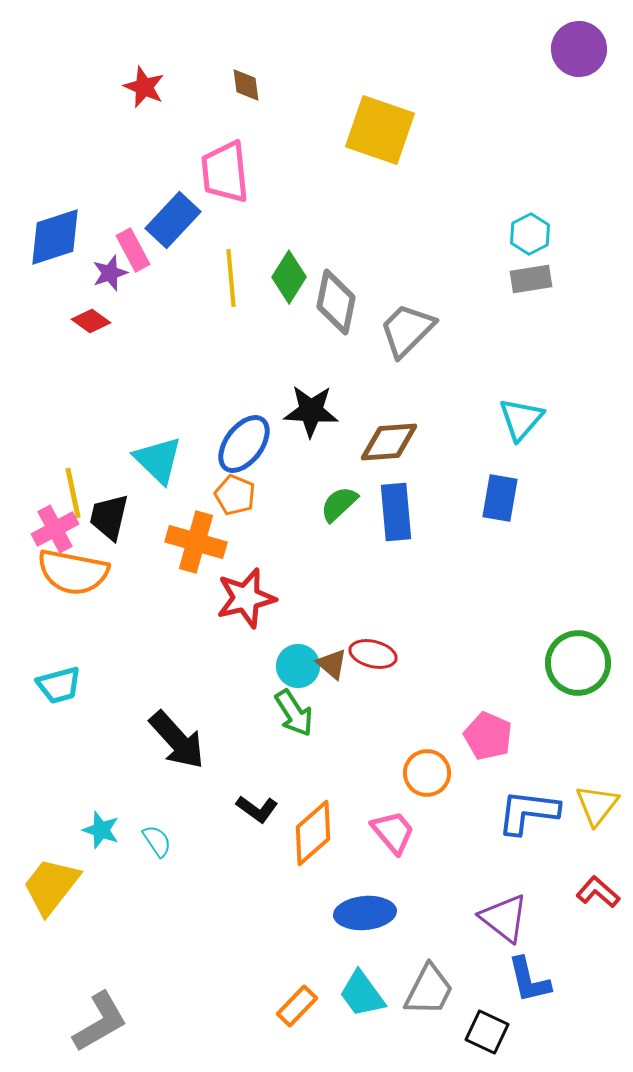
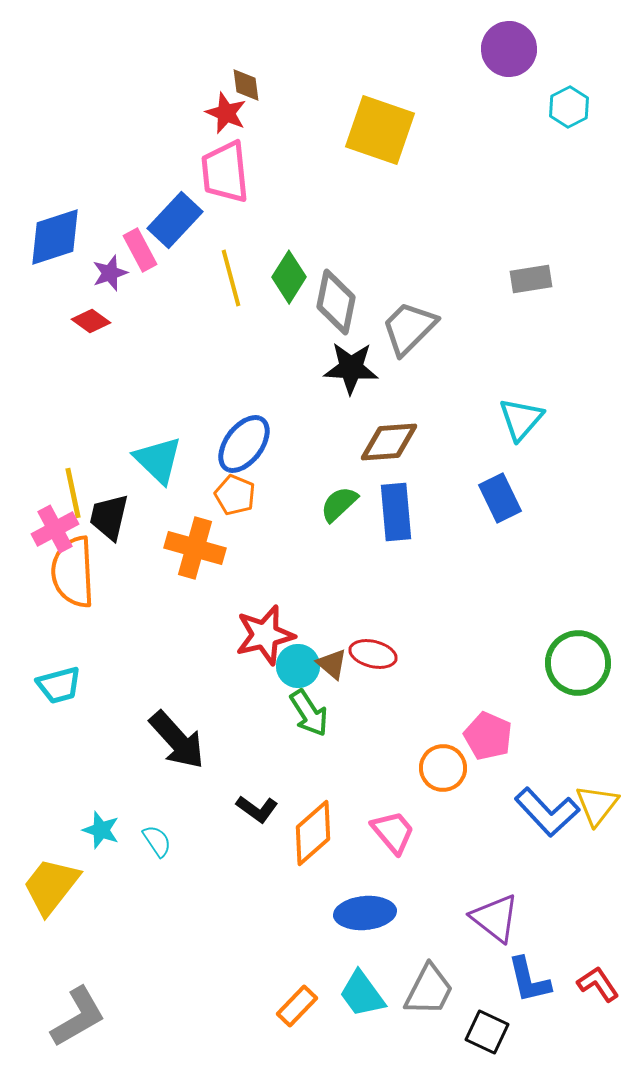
purple circle at (579, 49): moved 70 px left
red star at (144, 87): moved 82 px right, 26 px down
blue rectangle at (173, 220): moved 2 px right
cyan hexagon at (530, 234): moved 39 px right, 127 px up
pink rectangle at (133, 250): moved 7 px right
yellow line at (231, 278): rotated 10 degrees counterclockwise
gray trapezoid at (407, 330): moved 2 px right, 2 px up
black star at (311, 411): moved 40 px right, 43 px up
blue rectangle at (500, 498): rotated 36 degrees counterclockwise
orange cross at (196, 542): moved 1 px left, 6 px down
orange semicircle at (73, 572): rotated 76 degrees clockwise
red star at (246, 598): moved 19 px right, 37 px down
green arrow at (294, 713): moved 15 px right
orange circle at (427, 773): moved 16 px right, 5 px up
blue L-shape at (528, 812): moved 19 px right; rotated 140 degrees counterclockwise
red L-shape at (598, 892): moved 92 px down; rotated 15 degrees clockwise
purple triangle at (504, 918): moved 9 px left
gray L-shape at (100, 1022): moved 22 px left, 5 px up
